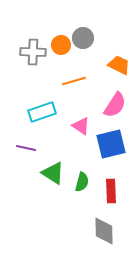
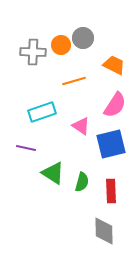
orange trapezoid: moved 5 px left
